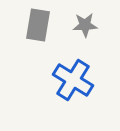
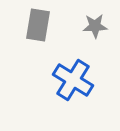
gray star: moved 10 px right, 1 px down
